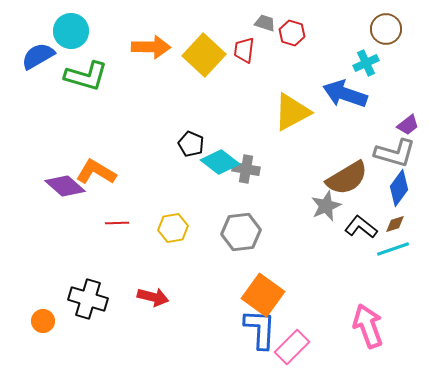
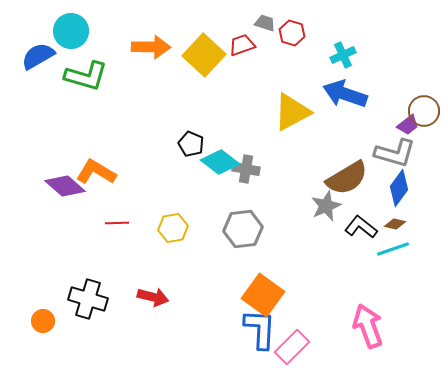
brown circle: moved 38 px right, 82 px down
red trapezoid: moved 2 px left, 5 px up; rotated 64 degrees clockwise
cyan cross: moved 23 px left, 8 px up
brown diamond: rotated 30 degrees clockwise
gray hexagon: moved 2 px right, 3 px up
